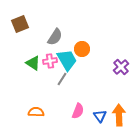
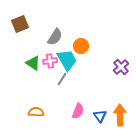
orange circle: moved 1 px left, 3 px up
orange arrow: moved 1 px right
